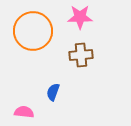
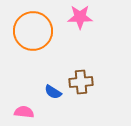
brown cross: moved 27 px down
blue semicircle: rotated 78 degrees counterclockwise
